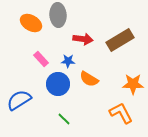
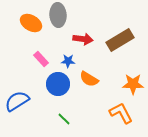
blue semicircle: moved 2 px left, 1 px down
